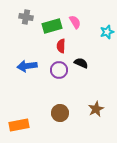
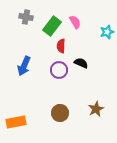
green rectangle: rotated 36 degrees counterclockwise
blue arrow: moved 3 px left; rotated 60 degrees counterclockwise
orange rectangle: moved 3 px left, 3 px up
